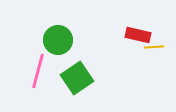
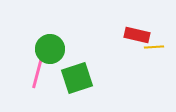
red rectangle: moved 1 px left
green circle: moved 8 px left, 9 px down
green square: rotated 16 degrees clockwise
